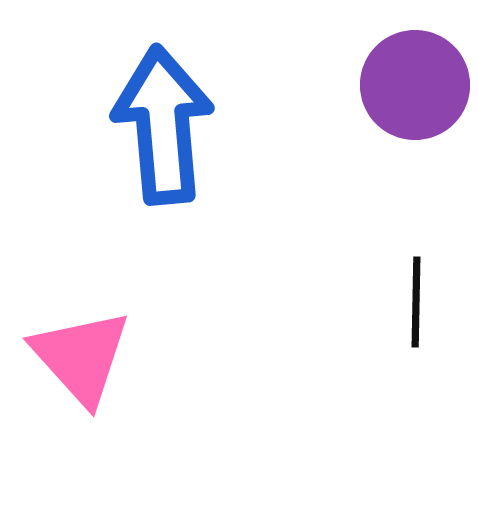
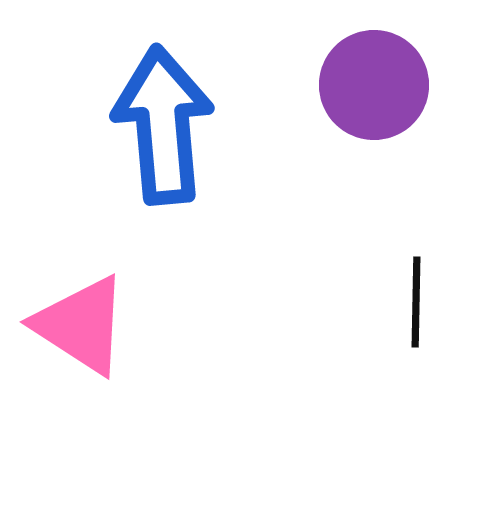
purple circle: moved 41 px left
pink triangle: moved 32 px up; rotated 15 degrees counterclockwise
